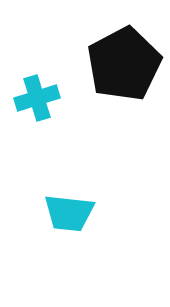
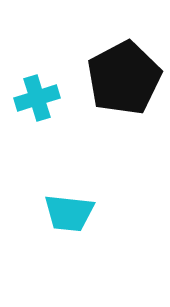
black pentagon: moved 14 px down
